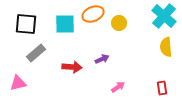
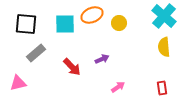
orange ellipse: moved 1 px left, 1 px down
yellow semicircle: moved 2 px left
red arrow: rotated 42 degrees clockwise
